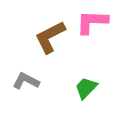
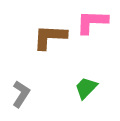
brown L-shape: rotated 30 degrees clockwise
gray L-shape: moved 5 px left, 13 px down; rotated 96 degrees clockwise
